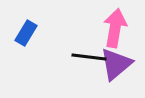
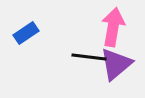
pink arrow: moved 2 px left, 1 px up
blue rectangle: rotated 25 degrees clockwise
